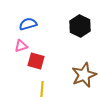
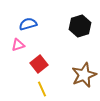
black hexagon: rotated 15 degrees clockwise
pink triangle: moved 3 px left, 1 px up
red square: moved 3 px right, 3 px down; rotated 36 degrees clockwise
yellow line: rotated 28 degrees counterclockwise
